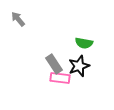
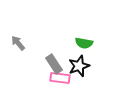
gray arrow: moved 24 px down
